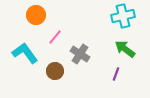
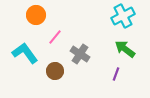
cyan cross: rotated 15 degrees counterclockwise
